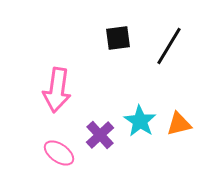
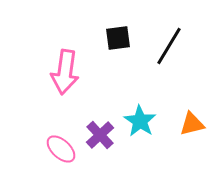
pink arrow: moved 8 px right, 18 px up
orange triangle: moved 13 px right
pink ellipse: moved 2 px right, 4 px up; rotated 8 degrees clockwise
